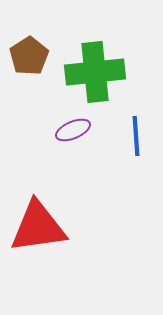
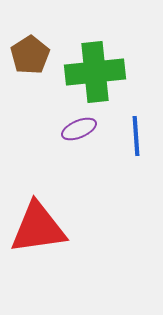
brown pentagon: moved 1 px right, 1 px up
purple ellipse: moved 6 px right, 1 px up
red triangle: moved 1 px down
